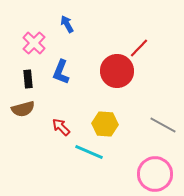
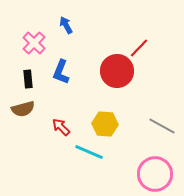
blue arrow: moved 1 px left, 1 px down
gray line: moved 1 px left, 1 px down
